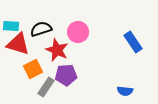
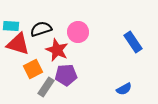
blue semicircle: moved 1 px left, 2 px up; rotated 35 degrees counterclockwise
